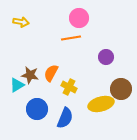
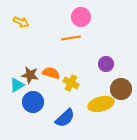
pink circle: moved 2 px right, 1 px up
yellow arrow: rotated 14 degrees clockwise
purple circle: moved 7 px down
orange semicircle: rotated 78 degrees clockwise
yellow cross: moved 2 px right, 4 px up
blue circle: moved 4 px left, 7 px up
blue semicircle: rotated 25 degrees clockwise
